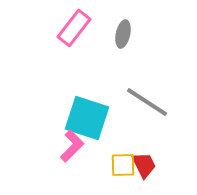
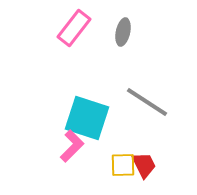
gray ellipse: moved 2 px up
